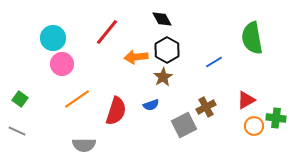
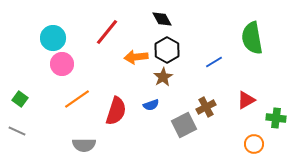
orange circle: moved 18 px down
